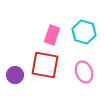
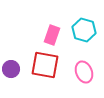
cyan hexagon: moved 2 px up
purple circle: moved 4 px left, 6 px up
